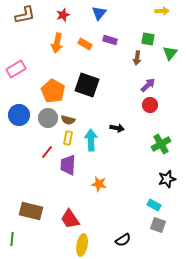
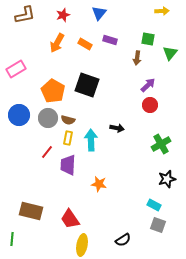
orange arrow: rotated 18 degrees clockwise
